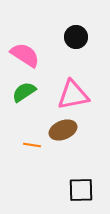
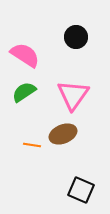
pink triangle: rotated 44 degrees counterclockwise
brown ellipse: moved 4 px down
black square: rotated 24 degrees clockwise
